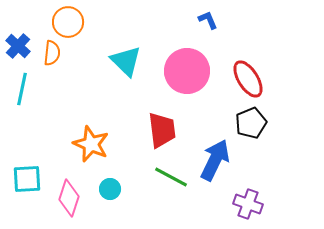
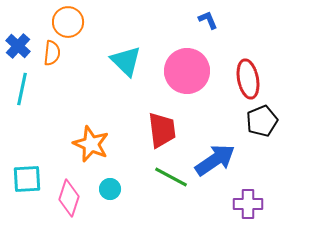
red ellipse: rotated 21 degrees clockwise
black pentagon: moved 11 px right, 2 px up
blue arrow: rotated 30 degrees clockwise
purple cross: rotated 20 degrees counterclockwise
